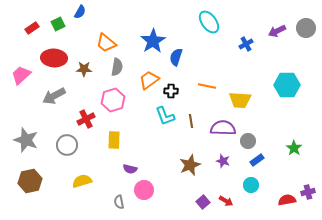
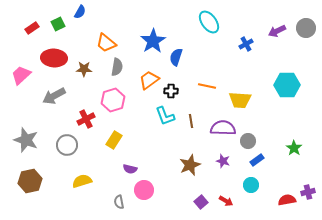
yellow rectangle at (114, 140): rotated 30 degrees clockwise
purple square at (203, 202): moved 2 px left
